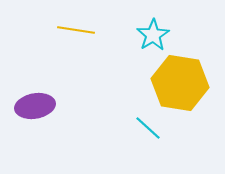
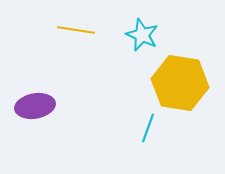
cyan star: moved 11 px left; rotated 16 degrees counterclockwise
cyan line: rotated 68 degrees clockwise
